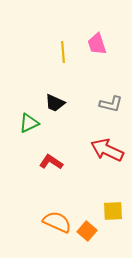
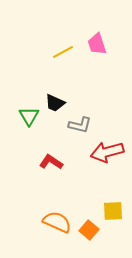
yellow line: rotated 65 degrees clockwise
gray L-shape: moved 31 px left, 21 px down
green triangle: moved 7 px up; rotated 35 degrees counterclockwise
red arrow: moved 2 px down; rotated 40 degrees counterclockwise
orange square: moved 2 px right, 1 px up
